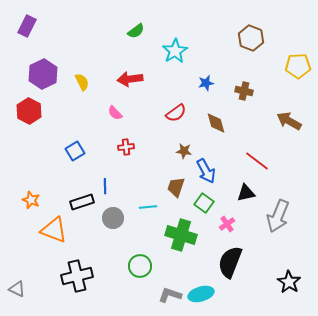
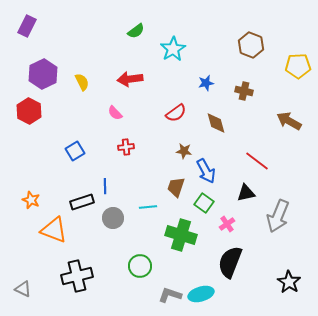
brown hexagon: moved 7 px down
cyan star: moved 2 px left, 2 px up
gray triangle: moved 6 px right
